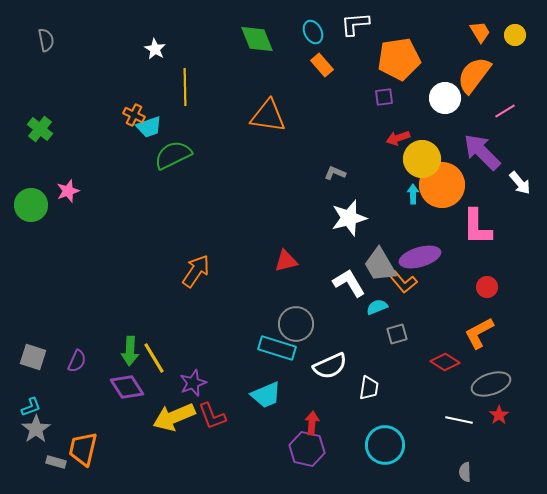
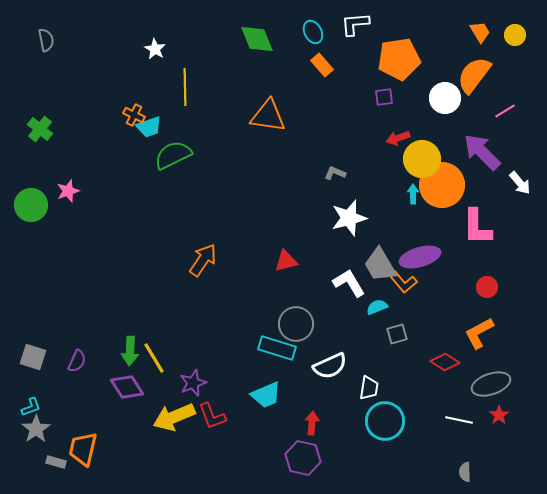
orange arrow at (196, 271): moved 7 px right, 11 px up
cyan circle at (385, 445): moved 24 px up
purple hexagon at (307, 449): moved 4 px left, 9 px down
